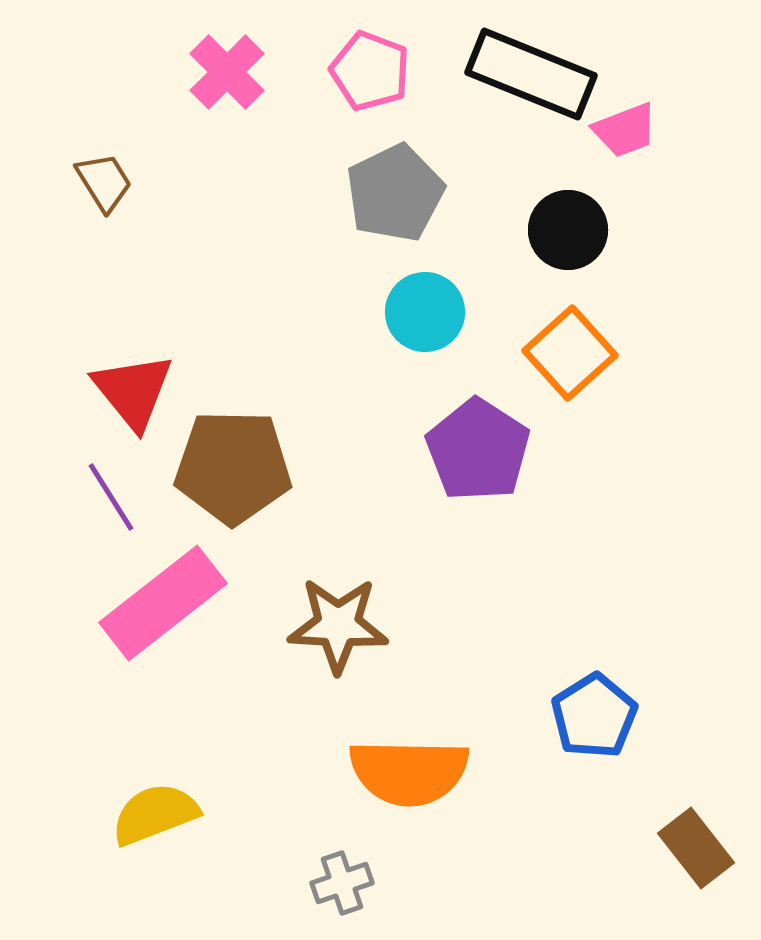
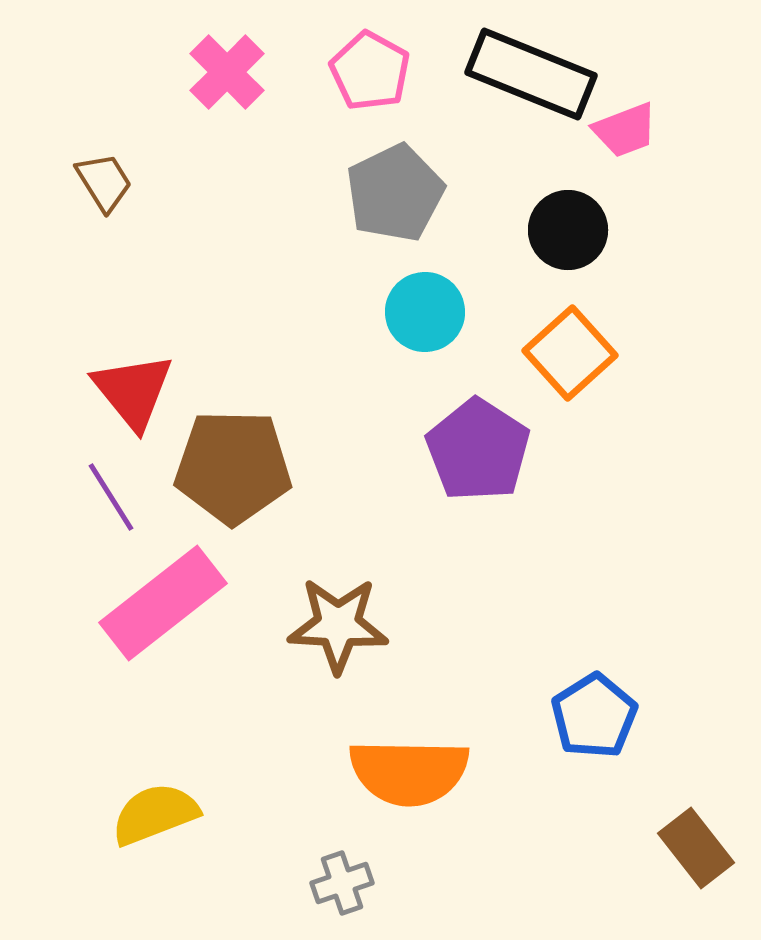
pink pentagon: rotated 8 degrees clockwise
